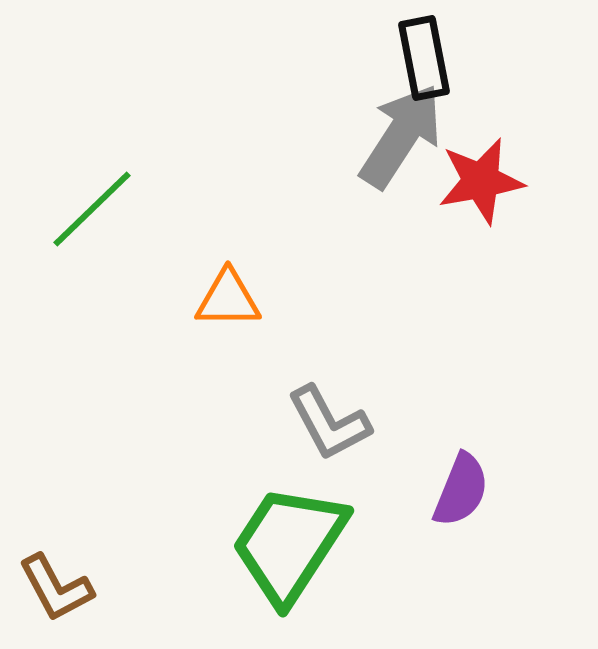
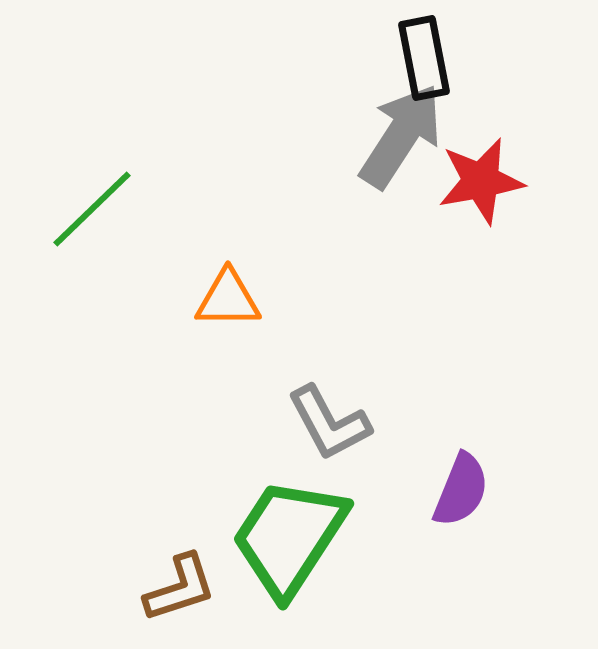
green trapezoid: moved 7 px up
brown L-shape: moved 124 px right; rotated 80 degrees counterclockwise
